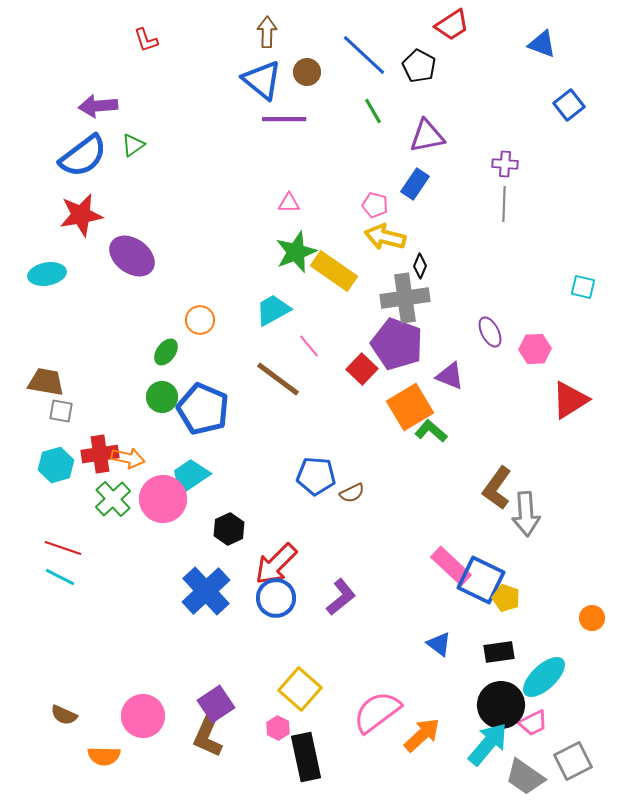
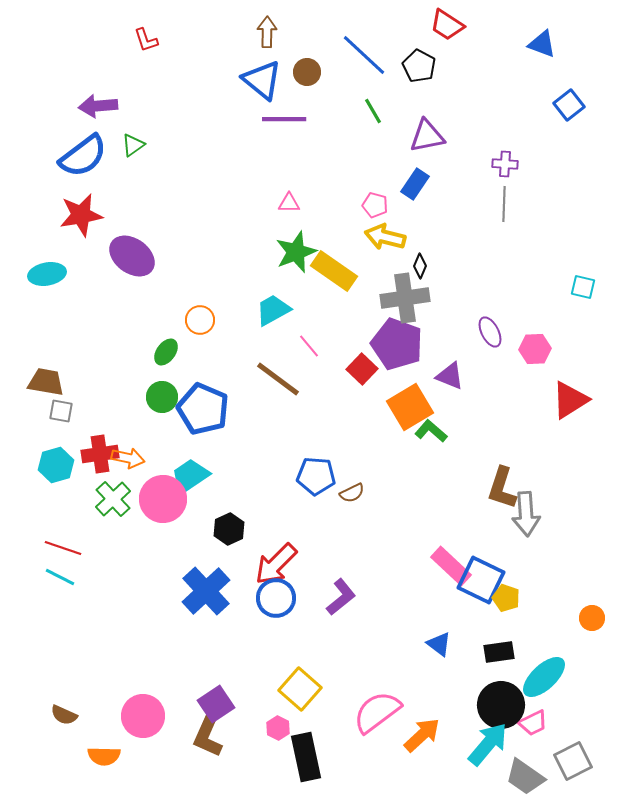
red trapezoid at (452, 25): moved 5 px left; rotated 66 degrees clockwise
brown L-shape at (497, 488): moved 5 px right; rotated 18 degrees counterclockwise
